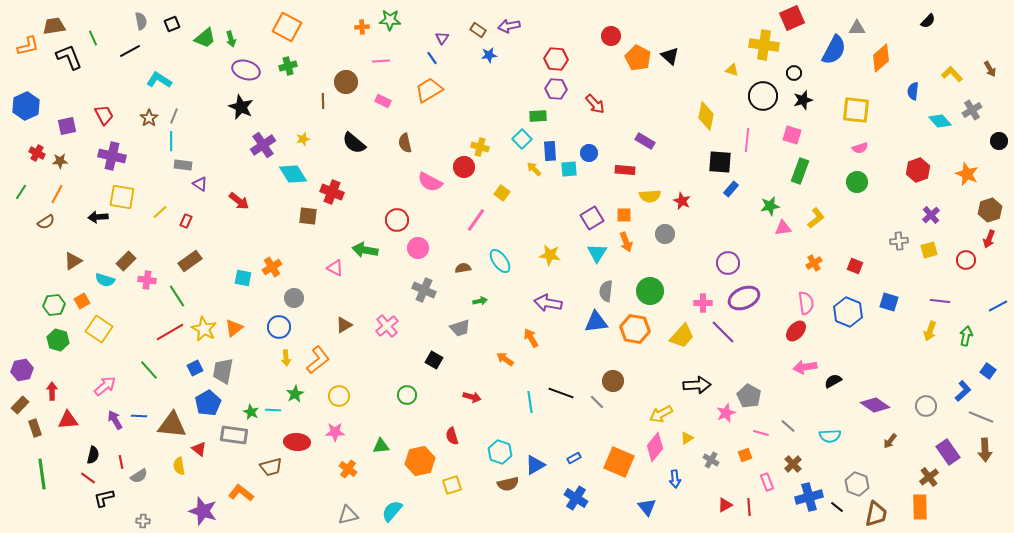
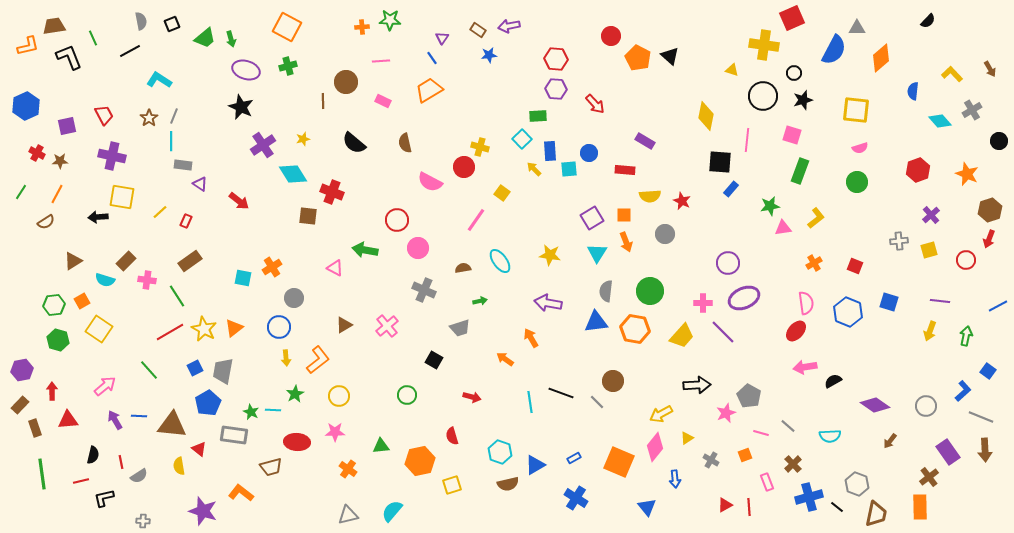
red line at (88, 478): moved 7 px left, 3 px down; rotated 49 degrees counterclockwise
